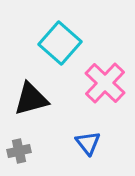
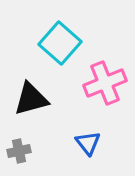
pink cross: rotated 24 degrees clockwise
